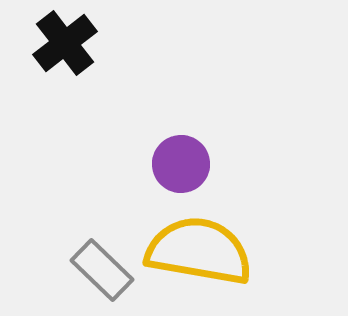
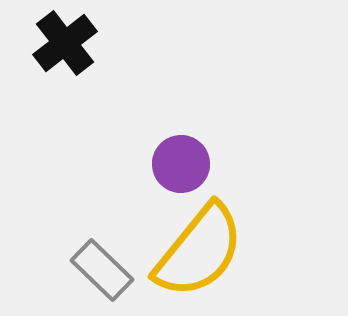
yellow semicircle: rotated 119 degrees clockwise
